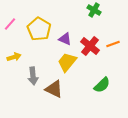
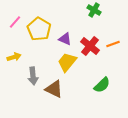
pink line: moved 5 px right, 2 px up
